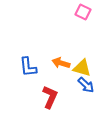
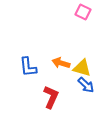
red L-shape: moved 1 px right
